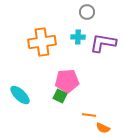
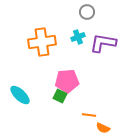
cyan cross: rotated 24 degrees counterclockwise
